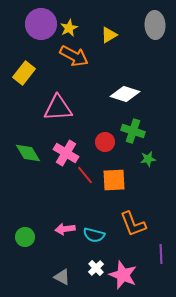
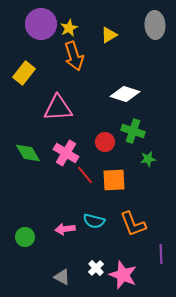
orange arrow: rotated 44 degrees clockwise
cyan semicircle: moved 14 px up
